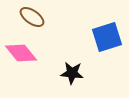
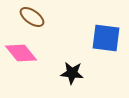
blue square: moved 1 px left, 1 px down; rotated 24 degrees clockwise
